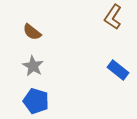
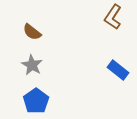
gray star: moved 1 px left, 1 px up
blue pentagon: rotated 20 degrees clockwise
